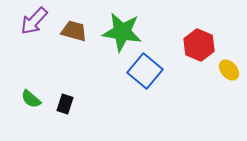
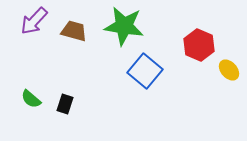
green star: moved 2 px right, 6 px up
